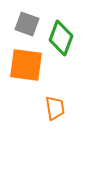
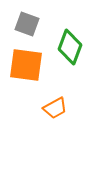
green diamond: moved 9 px right, 9 px down
orange trapezoid: rotated 70 degrees clockwise
